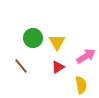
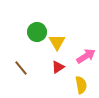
green circle: moved 4 px right, 6 px up
brown line: moved 2 px down
